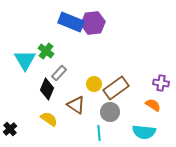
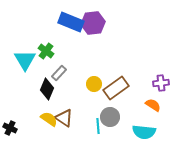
purple cross: rotated 14 degrees counterclockwise
brown triangle: moved 12 px left, 13 px down
gray circle: moved 5 px down
black cross: moved 1 px up; rotated 24 degrees counterclockwise
cyan line: moved 1 px left, 7 px up
